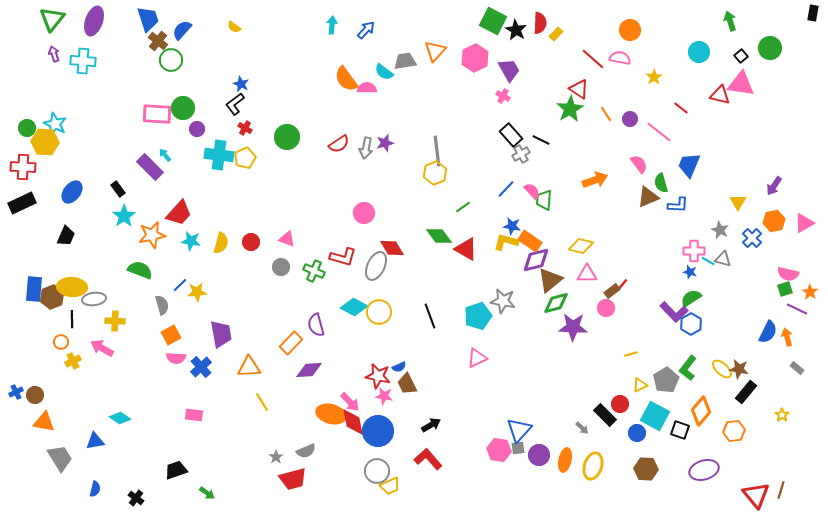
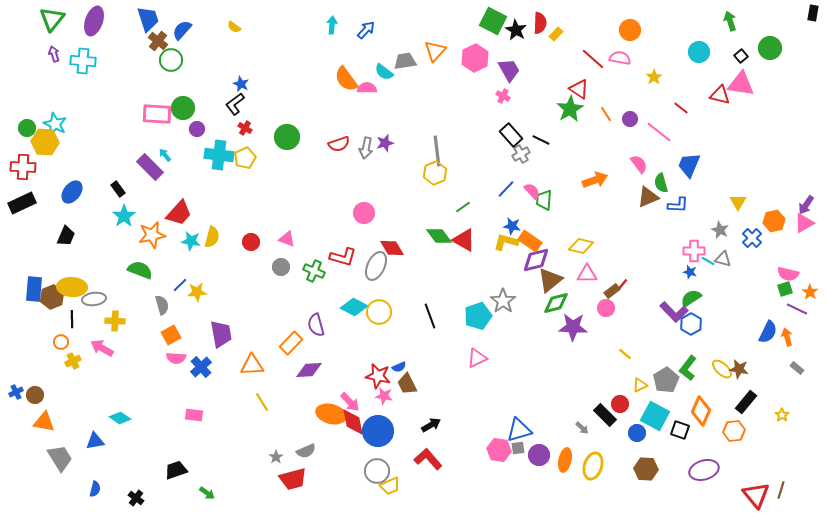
red semicircle at (339, 144): rotated 15 degrees clockwise
purple arrow at (774, 186): moved 32 px right, 19 px down
yellow semicircle at (221, 243): moved 9 px left, 6 px up
red triangle at (466, 249): moved 2 px left, 9 px up
gray star at (503, 301): rotated 25 degrees clockwise
yellow line at (631, 354): moved 6 px left; rotated 56 degrees clockwise
orange triangle at (249, 367): moved 3 px right, 2 px up
black rectangle at (746, 392): moved 10 px down
orange diamond at (701, 411): rotated 16 degrees counterclockwise
blue triangle at (519, 430): rotated 32 degrees clockwise
